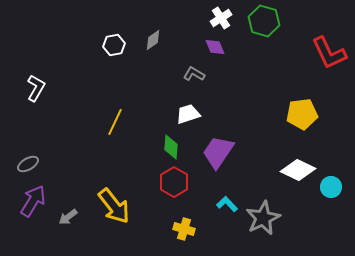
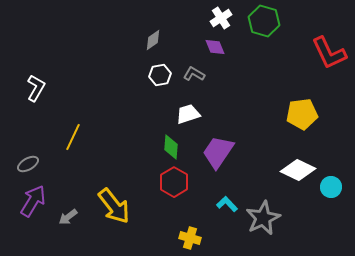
white hexagon: moved 46 px right, 30 px down
yellow line: moved 42 px left, 15 px down
yellow cross: moved 6 px right, 9 px down
